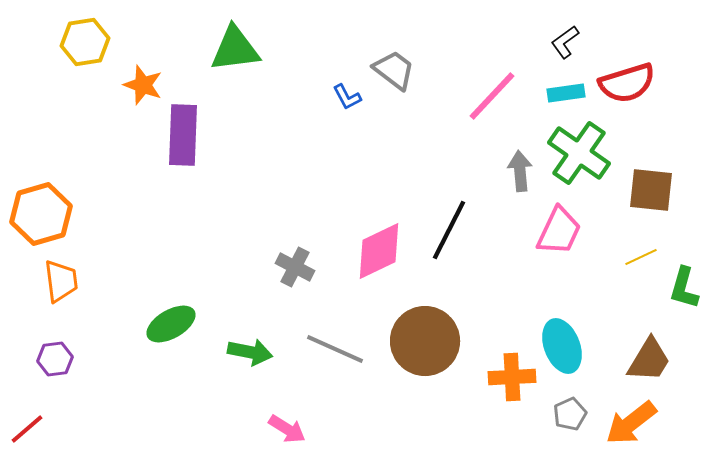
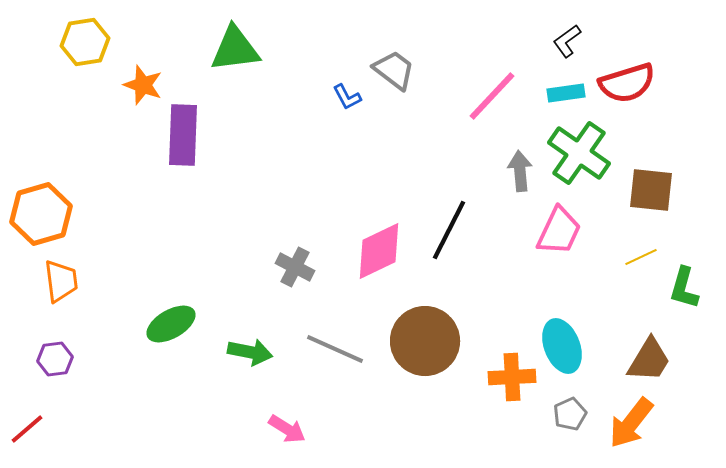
black L-shape: moved 2 px right, 1 px up
orange arrow: rotated 14 degrees counterclockwise
